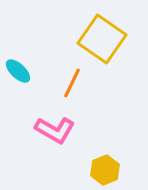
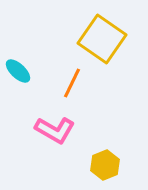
yellow hexagon: moved 5 px up
